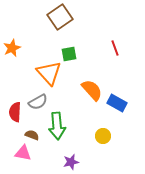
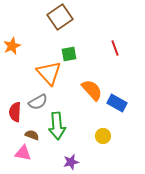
orange star: moved 2 px up
